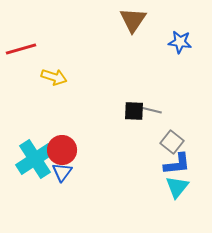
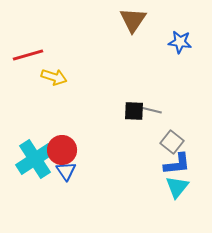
red line: moved 7 px right, 6 px down
blue triangle: moved 4 px right, 1 px up; rotated 10 degrees counterclockwise
